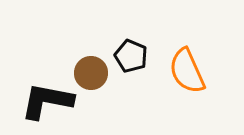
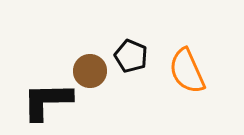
brown circle: moved 1 px left, 2 px up
black L-shape: rotated 12 degrees counterclockwise
